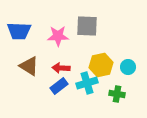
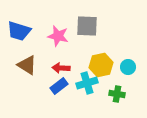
blue trapezoid: rotated 15 degrees clockwise
pink star: rotated 15 degrees clockwise
brown triangle: moved 2 px left, 1 px up
